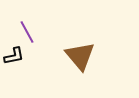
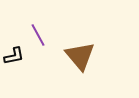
purple line: moved 11 px right, 3 px down
